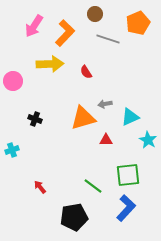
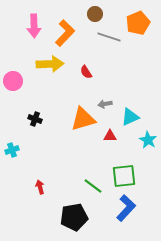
pink arrow: rotated 35 degrees counterclockwise
gray line: moved 1 px right, 2 px up
orange triangle: moved 1 px down
red triangle: moved 4 px right, 4 px up
green square: moved 4 px left, 1 px down
red arrow: rotated 24 degrees clockwise
